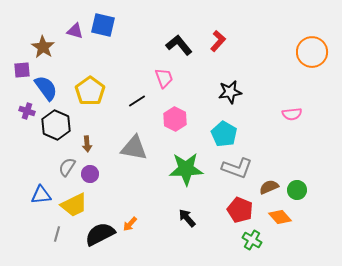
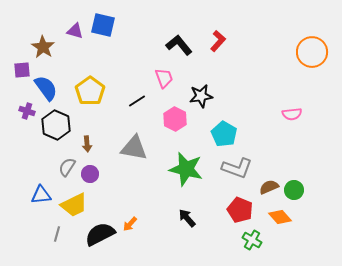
black star: moved 29 px left, 4 px down
green star: rotated 16 degrees clockwise
green circle: moved 3 px left
